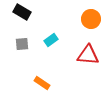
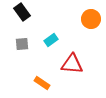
black rectangle: rotated 24 degrees clockwise
red triangle: moved 16 px left, 9 px down
